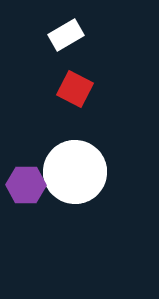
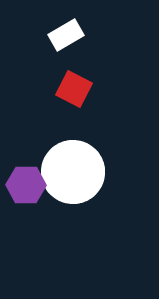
red square: moved 1 px left
white circle: moved 2 px left
